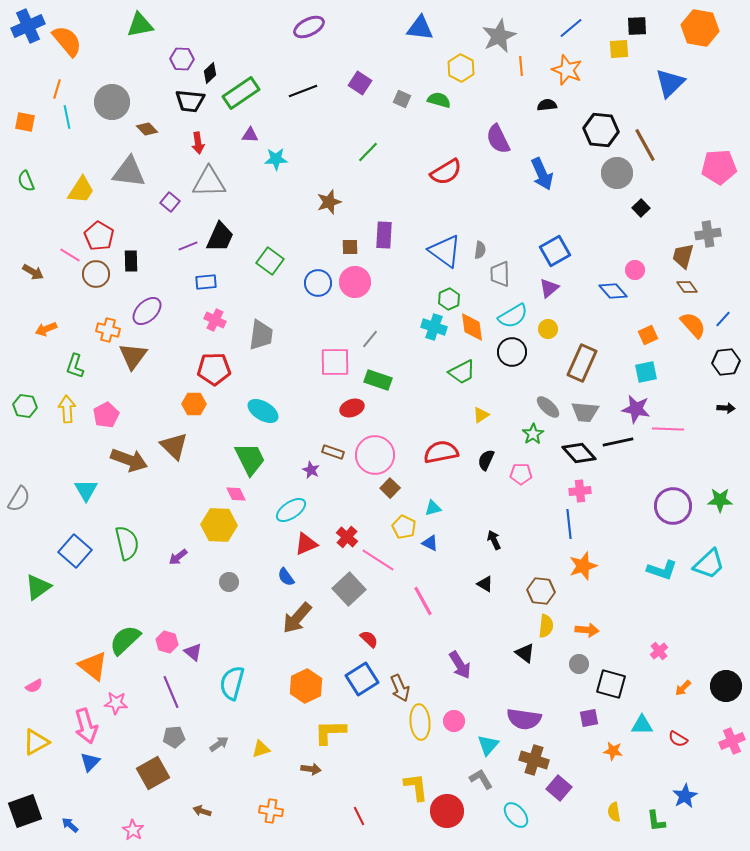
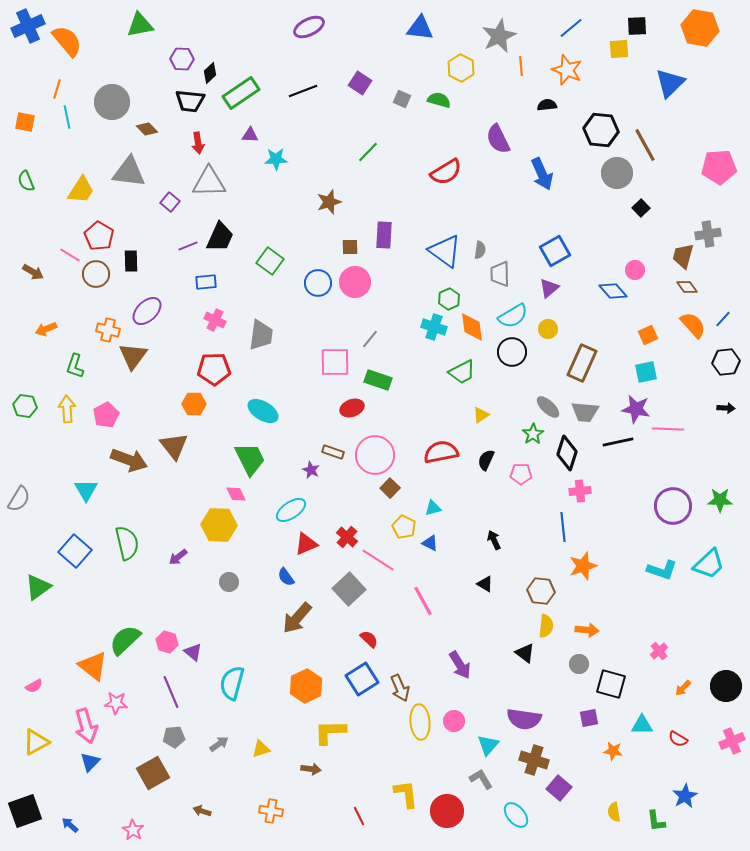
brown triangle at (174, 446): rotated 8 degrees clockwise
black diamond at (579, 453): moved 12 px left; rotated 60 degrees clockwise
blue line at (569, 524): moved 6 px left, 3 px down
yellow L-shape at (416, 787): moved 10 px left, 7 px down
